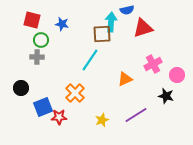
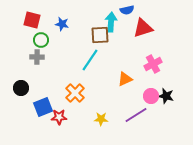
brown square: moved 2 px left, 1 px down
pink circle: moved 26 px left, 21 px down
yellow star: moved 1 px left, 1 px up; rotated 24 degrees clockwise
